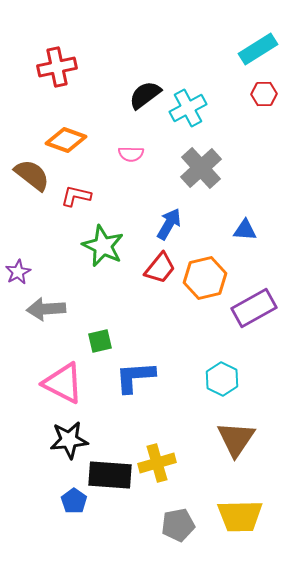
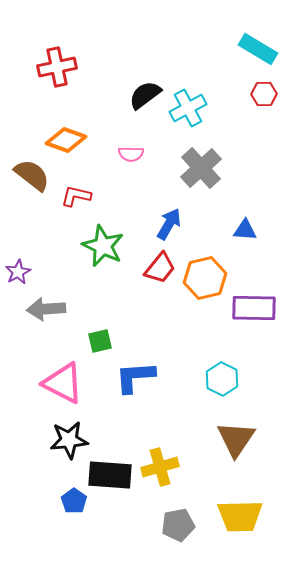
cyan rectangle: rotated 63 degrees clockwise
purple rectangle: rotated 30 degrees clockwise
yellow cross: moved 3 px right, 4 px down
